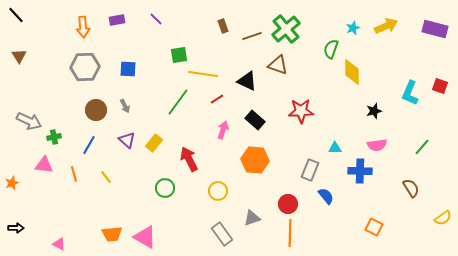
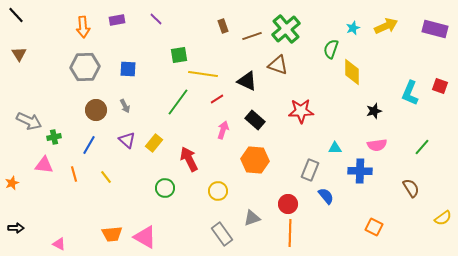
brown triangle at (19, 56): moved 2 px up
